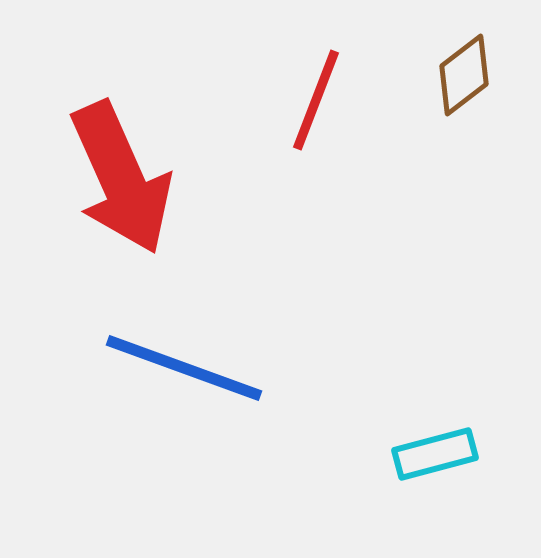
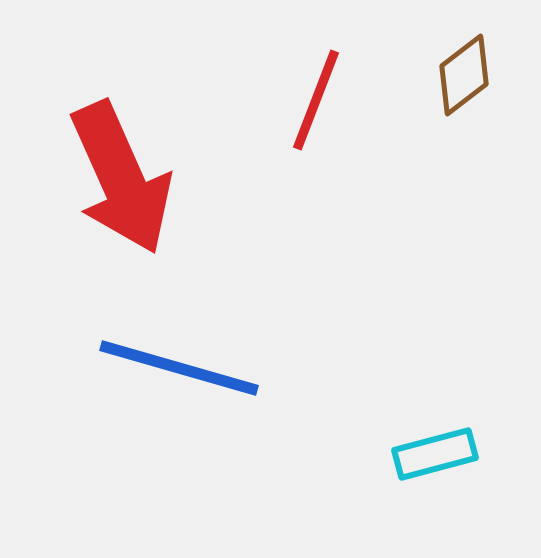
blue line: moved 5 px left; rotated 4 degrees counterclockwise
